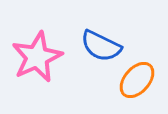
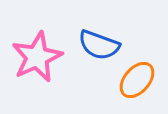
blue semicircle: moved 2 px left, 1 px up; rotated 6 degrees counterclockwise
